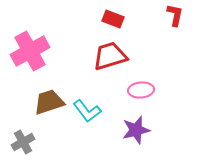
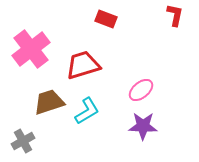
red rectangle: moved 7 px left
pink cross: moved 1 px right, 2 px up; rotated 9 degrees counterclockwise
red trapezoid: moved 27 px left, 9 px down
pink ellipse: rotated 35 degrees counterclockwise
cyan L-shape: rotated 84 degrees counterclockwise
purple star: moved 7 px right, 4 px up; rotated 16 degrees clockwise
gray cross: moved 1 px up
